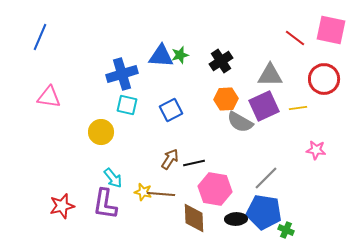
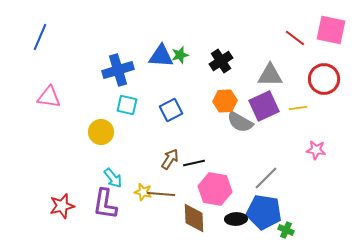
blue cross: moved 4 px left, 4 px up
orange hexagon: moved 1 px left, 2 px down
